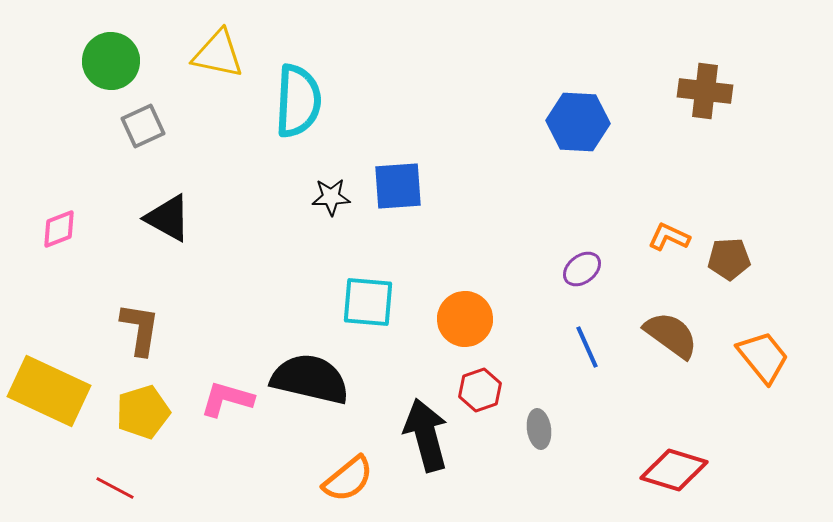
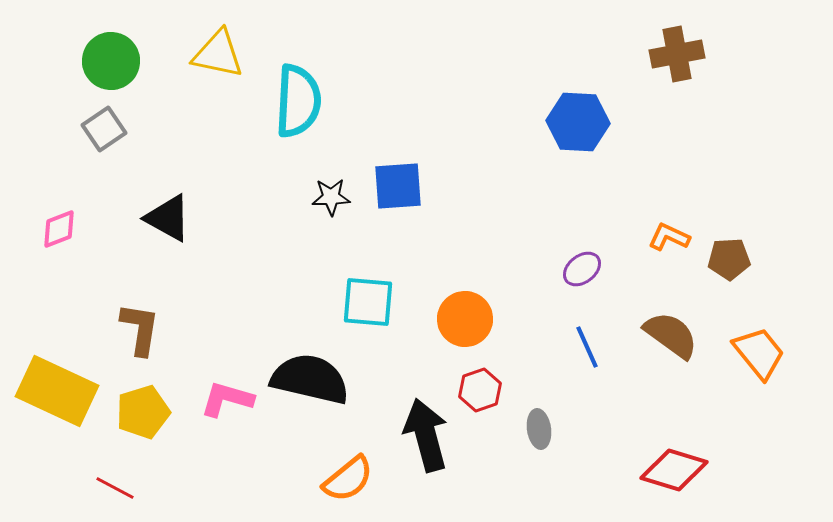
brown cross: moved 28 px left, 37 px up; rotated 18 degrees counterclockwise
gray square: moved 39 px left, 3 px down; rotated 9 degrees counterclockwise
orange trapezoid: moved 4 px left, 4 px up
yellow rectangle: moved 8 px right
